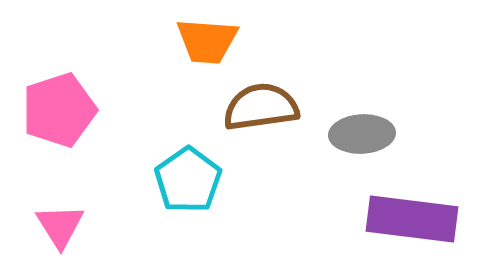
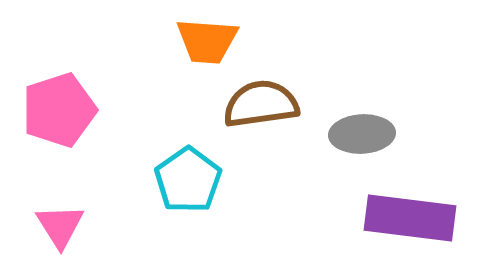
brown semicircle: moved 3 px up
purple rectangle: moved 2 px left, 1 px up
